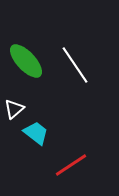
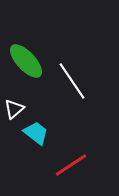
white line: moved 3 px left, 16 px down
